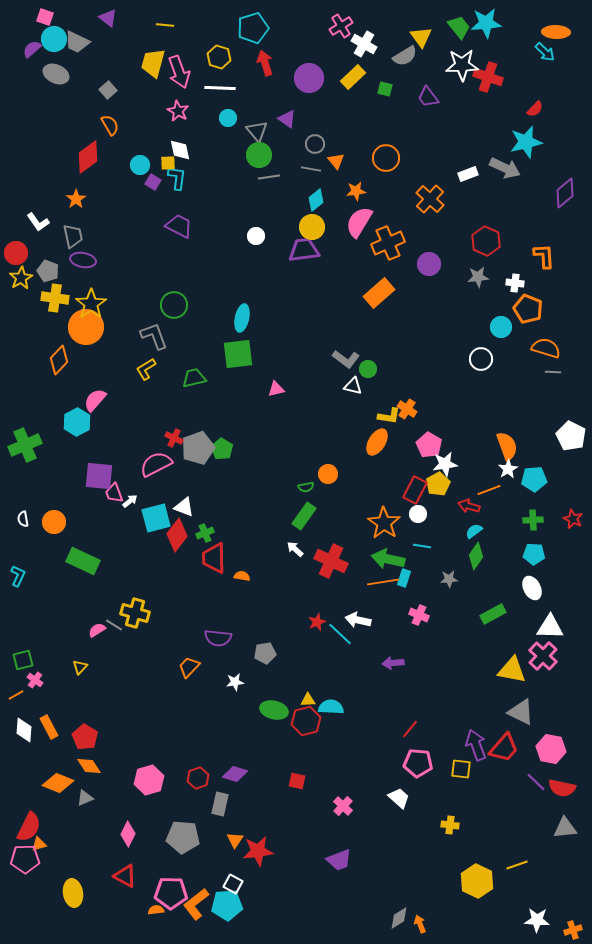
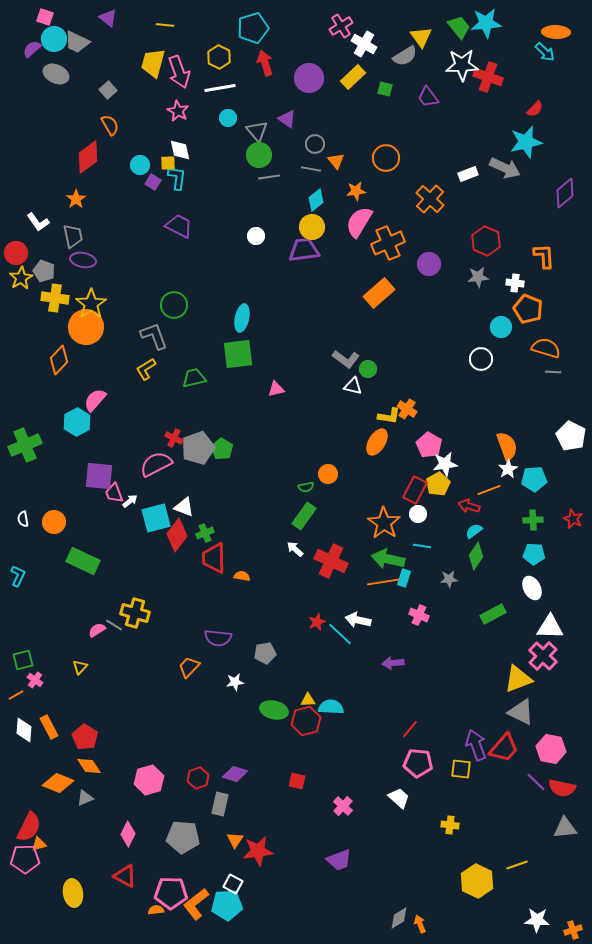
yellow hexagon at (219, 57): rotated 10 degrees clockwise
white line at (220, 88): rotated 12 degrees counterclockwise
gray pentagon at (48, 271): moved 4 px left
yellow triangle at (512, 670): moved 6 px right, 9 px down; rotated 32 degrees counterclockwise
